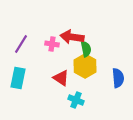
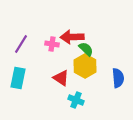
red arrow: rotated 10 degrees counterclockwise
green semicircle: rotated 35 degrees counterclockwise
